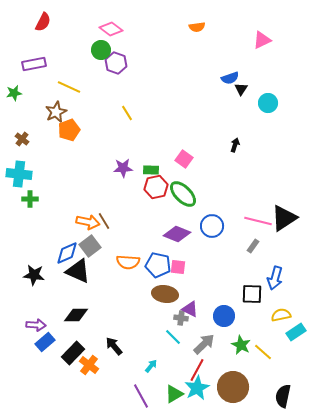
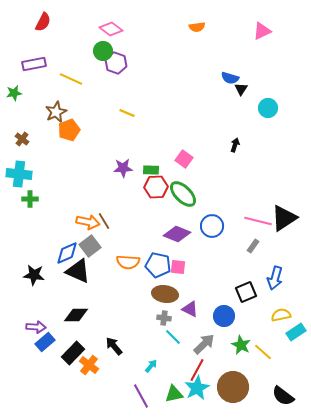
pink triangle at (262, 40): moved 9 px up
green circle at (101, 50): moved 2 px right, 1 px down
blue semicircle at (230, 78): rotated 36 degrees clockwise
yellow line at (69, 87): moved 2 px right, 8 px up
cyan circle at (268, 103): moved 5 px down
yellow line at (127, 113): rotated 35 degrees counterclockwise
red hexagon at (156, 187): rotated 10 degrees clockwise
black square at (252, 294): moved 6 px left, 2 px up; rotated 25 degrees counterclockwise
gray cross at (181, 318): moved 17 px left
purple arrow at (36, 325): moved 2 px down
green triangle at (174, 394): rotated 18 degrees clockwise
black semicircle at (283, 396): rotated 65 degrees counterclockwise
